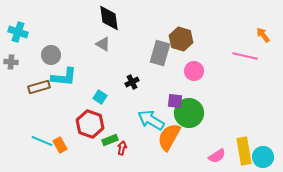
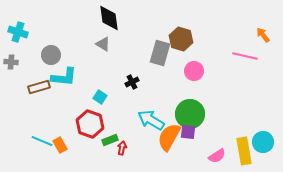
purple square: moved 13 px right, 31 px down
green circle: moved 1 px right, 1 px down
cyan circle: moved 15 px up
